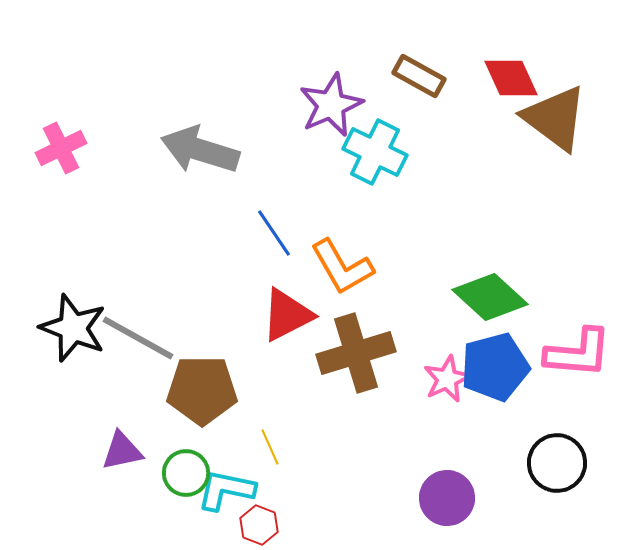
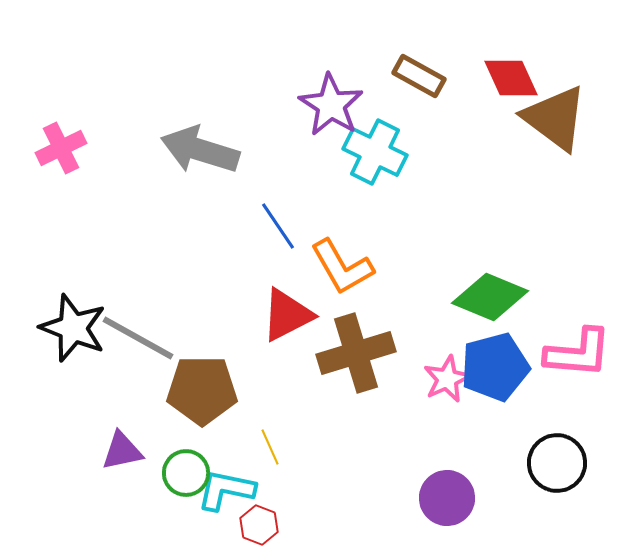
purple star: rotated 16 degrees counterclockwise
blue line: moved 4 px right, 7 px up
green diamond: rotated 20 degrees counterclockwise
